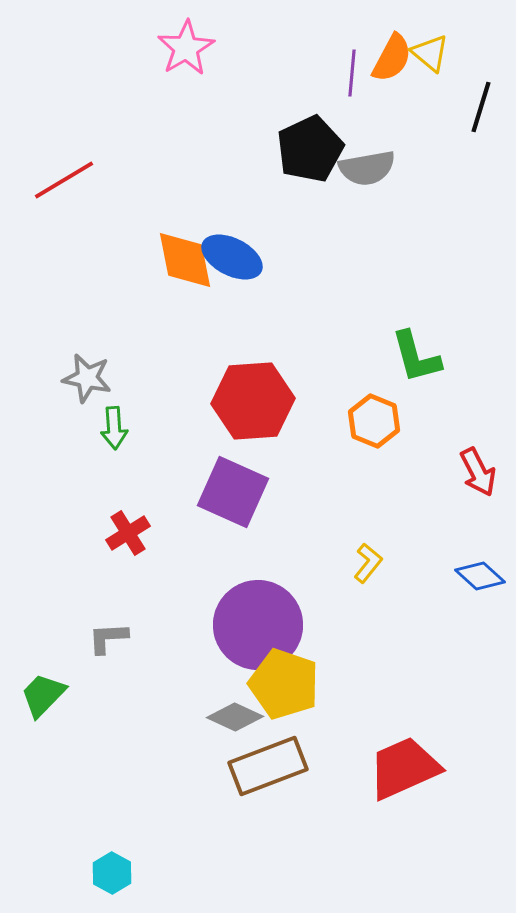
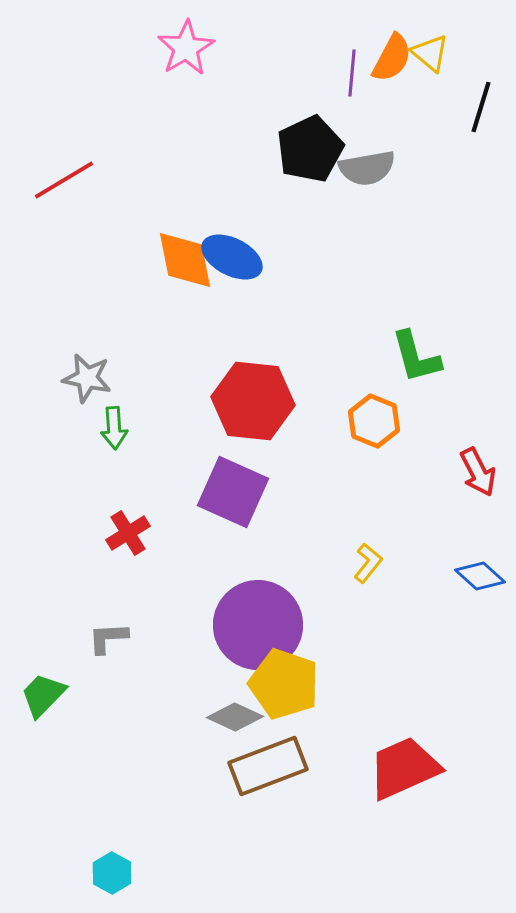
red hexagon: rotated 10 degrees clockwise
